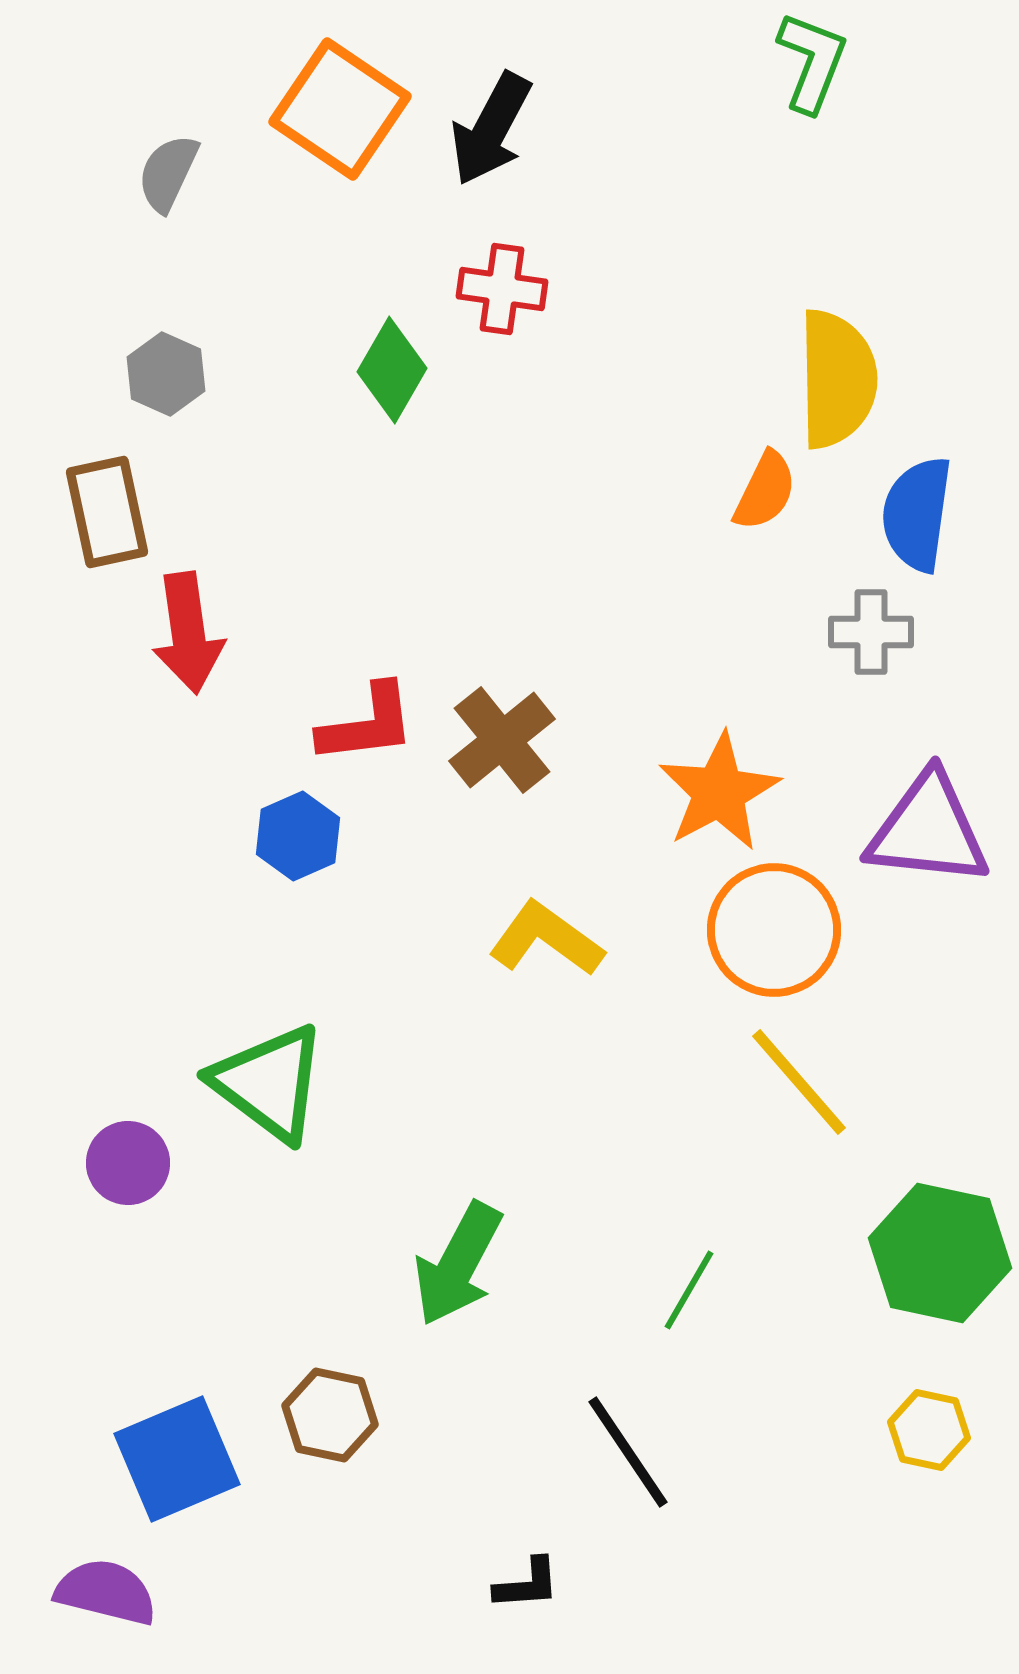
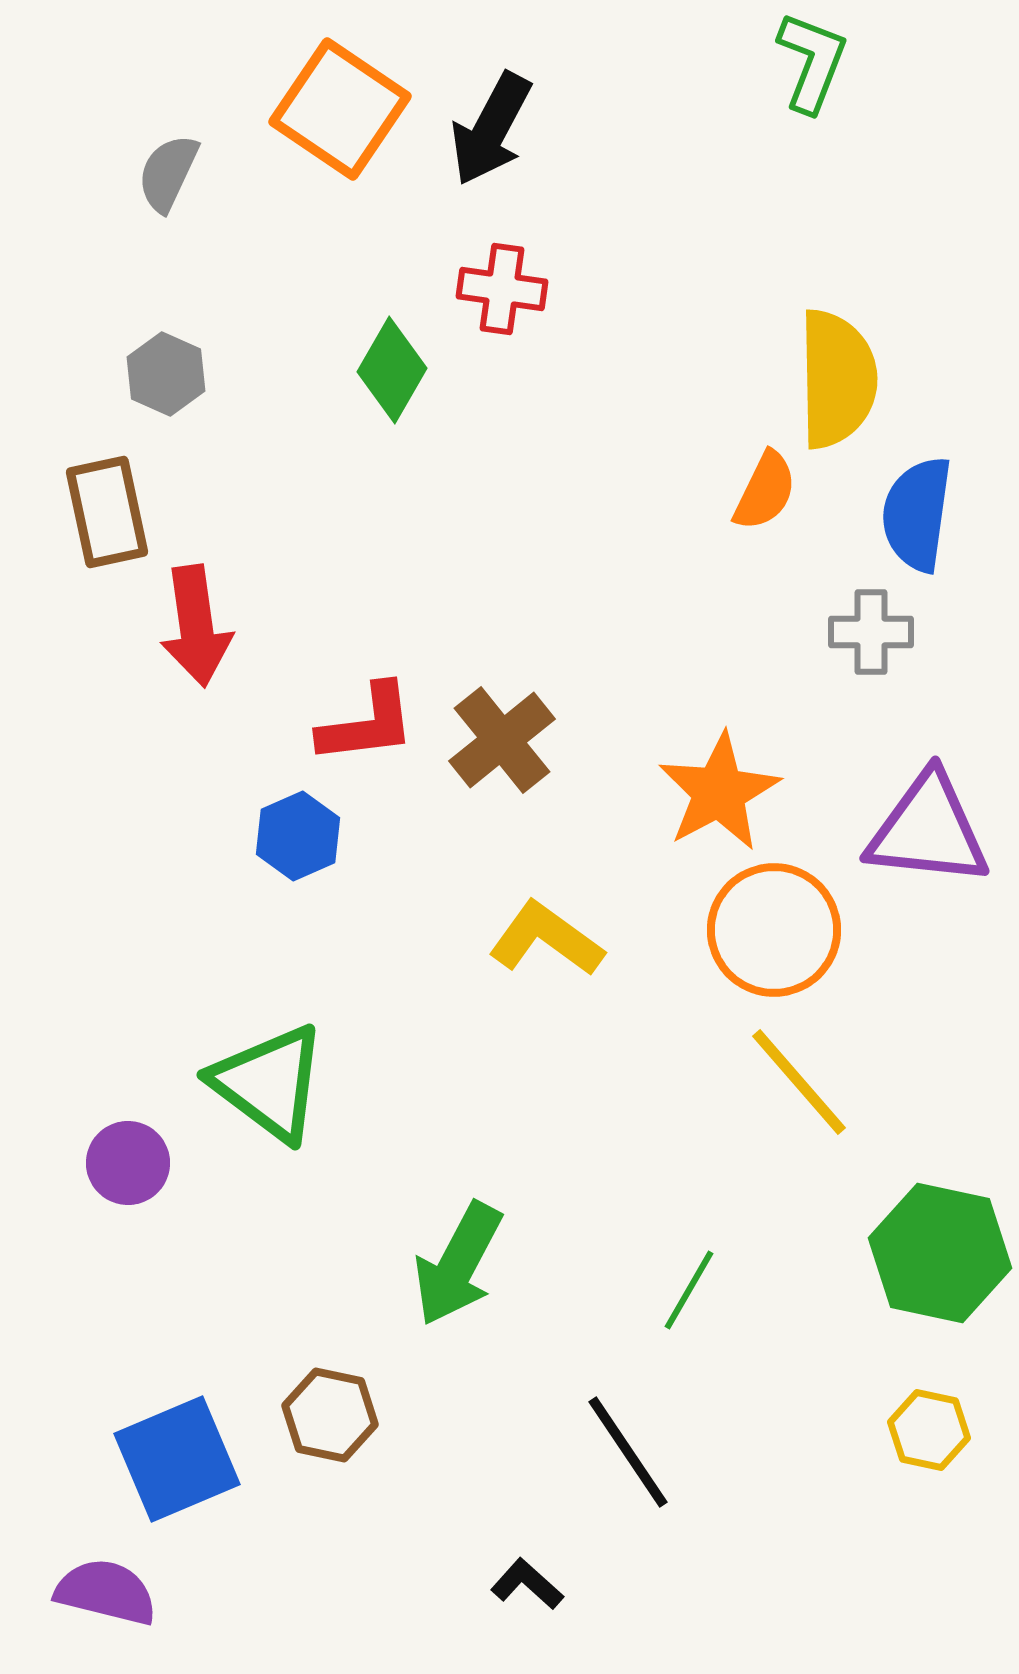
red arrow: moved 8 px right, 7 px up
black L-shape: rotated 134 degrees counterclockwise
